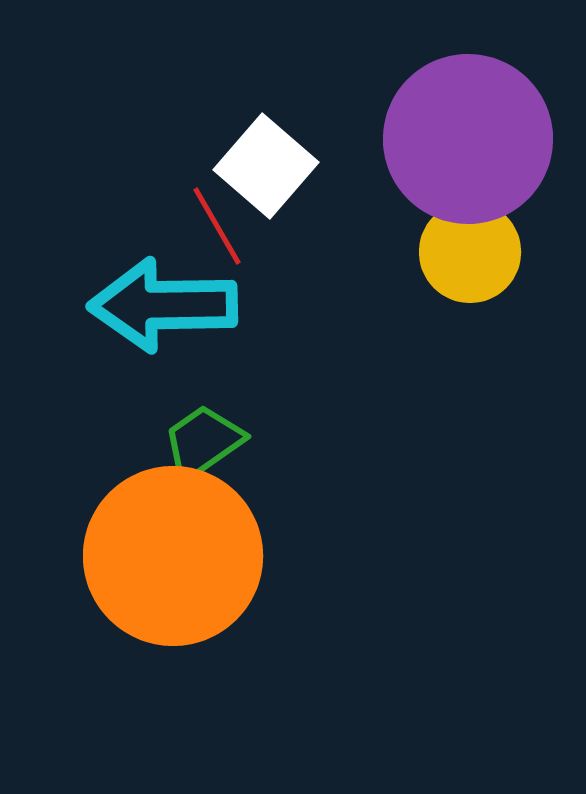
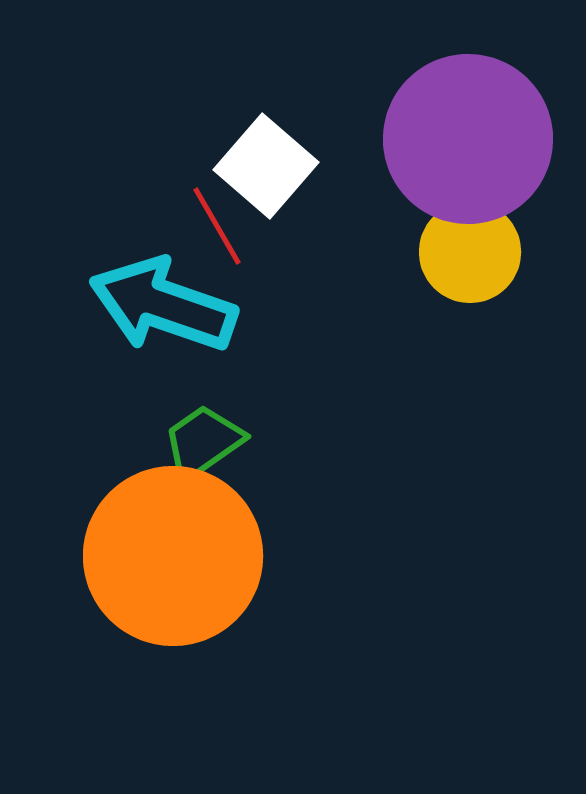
cyan arrow: rotated 20 degrees clockwise
